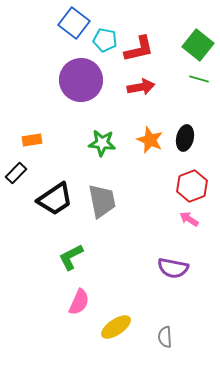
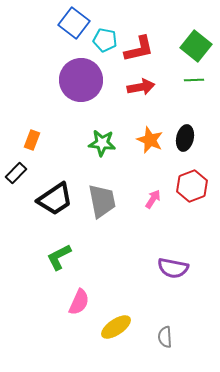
green square: moved 2 px left, 1 px down
green line: moved 5 px left, 1 px down; rotated 18 degrees counterclockwise
orange rectangle: rotated 60 degrees counterclockwise
pink arrow: moved 36 px left, 20 px up; rotated 90 degrees clockwise
green L-shape: moved 12 px left
